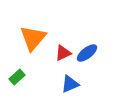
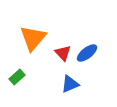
red triangle: rotated 48 degrees counterclockwise
